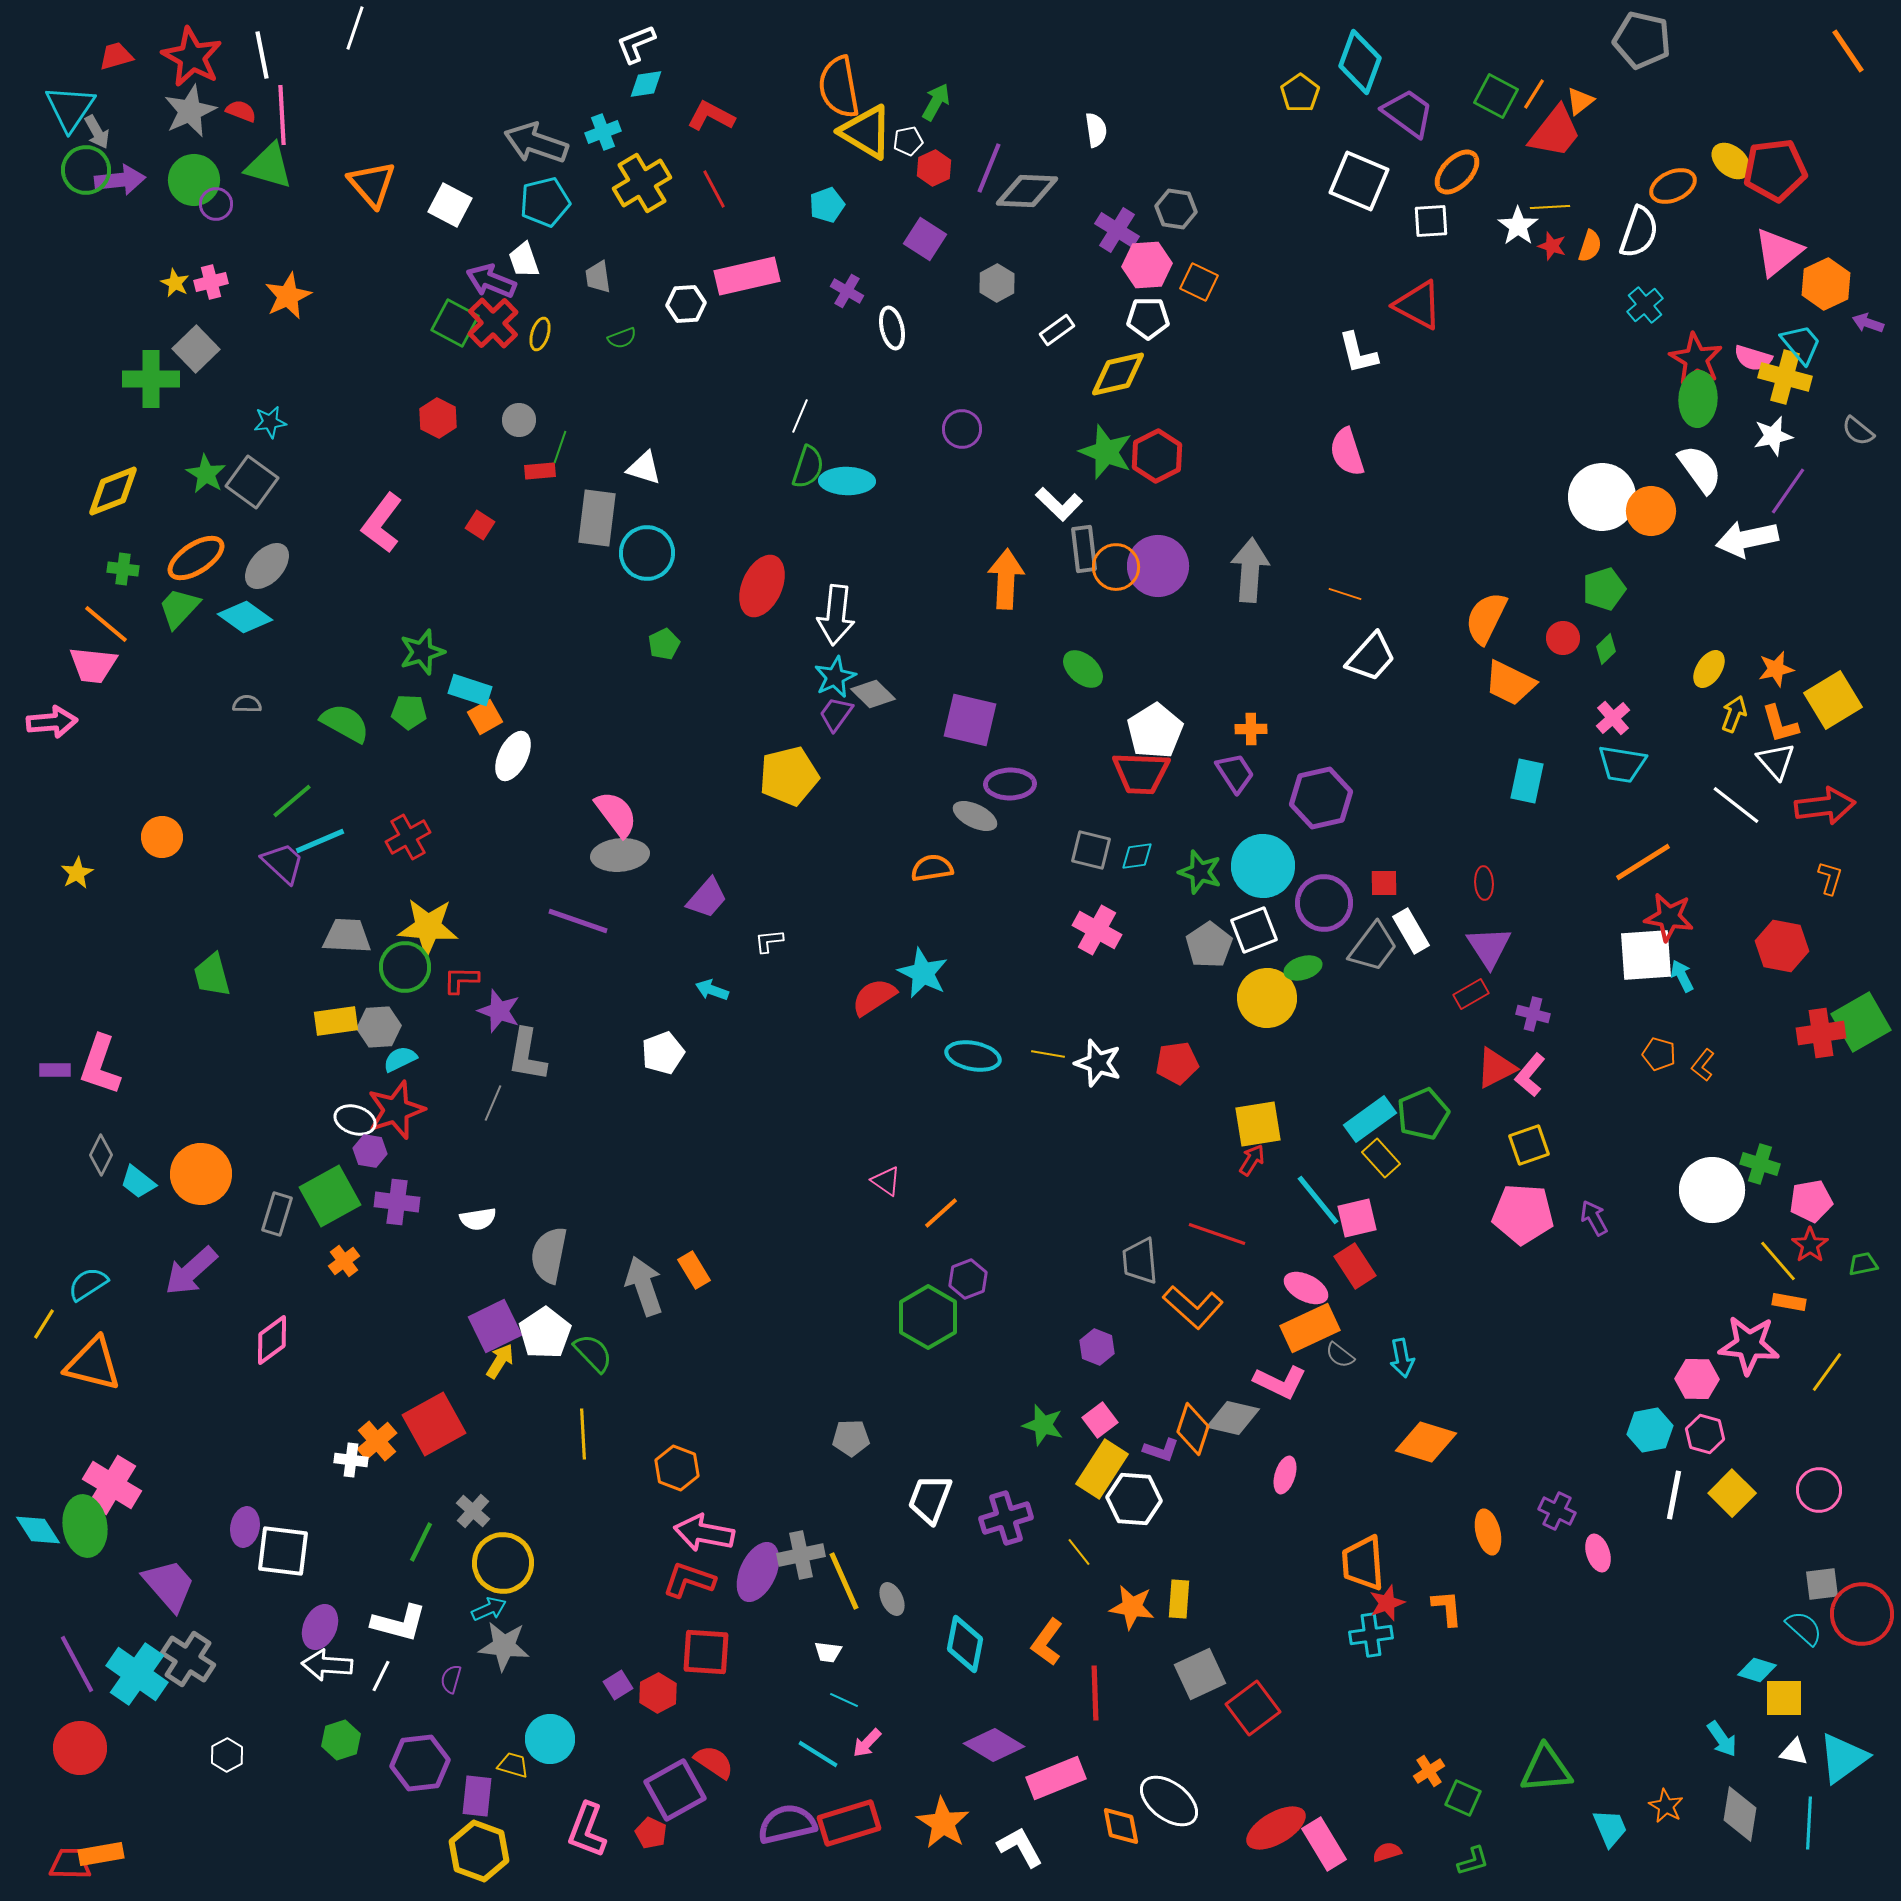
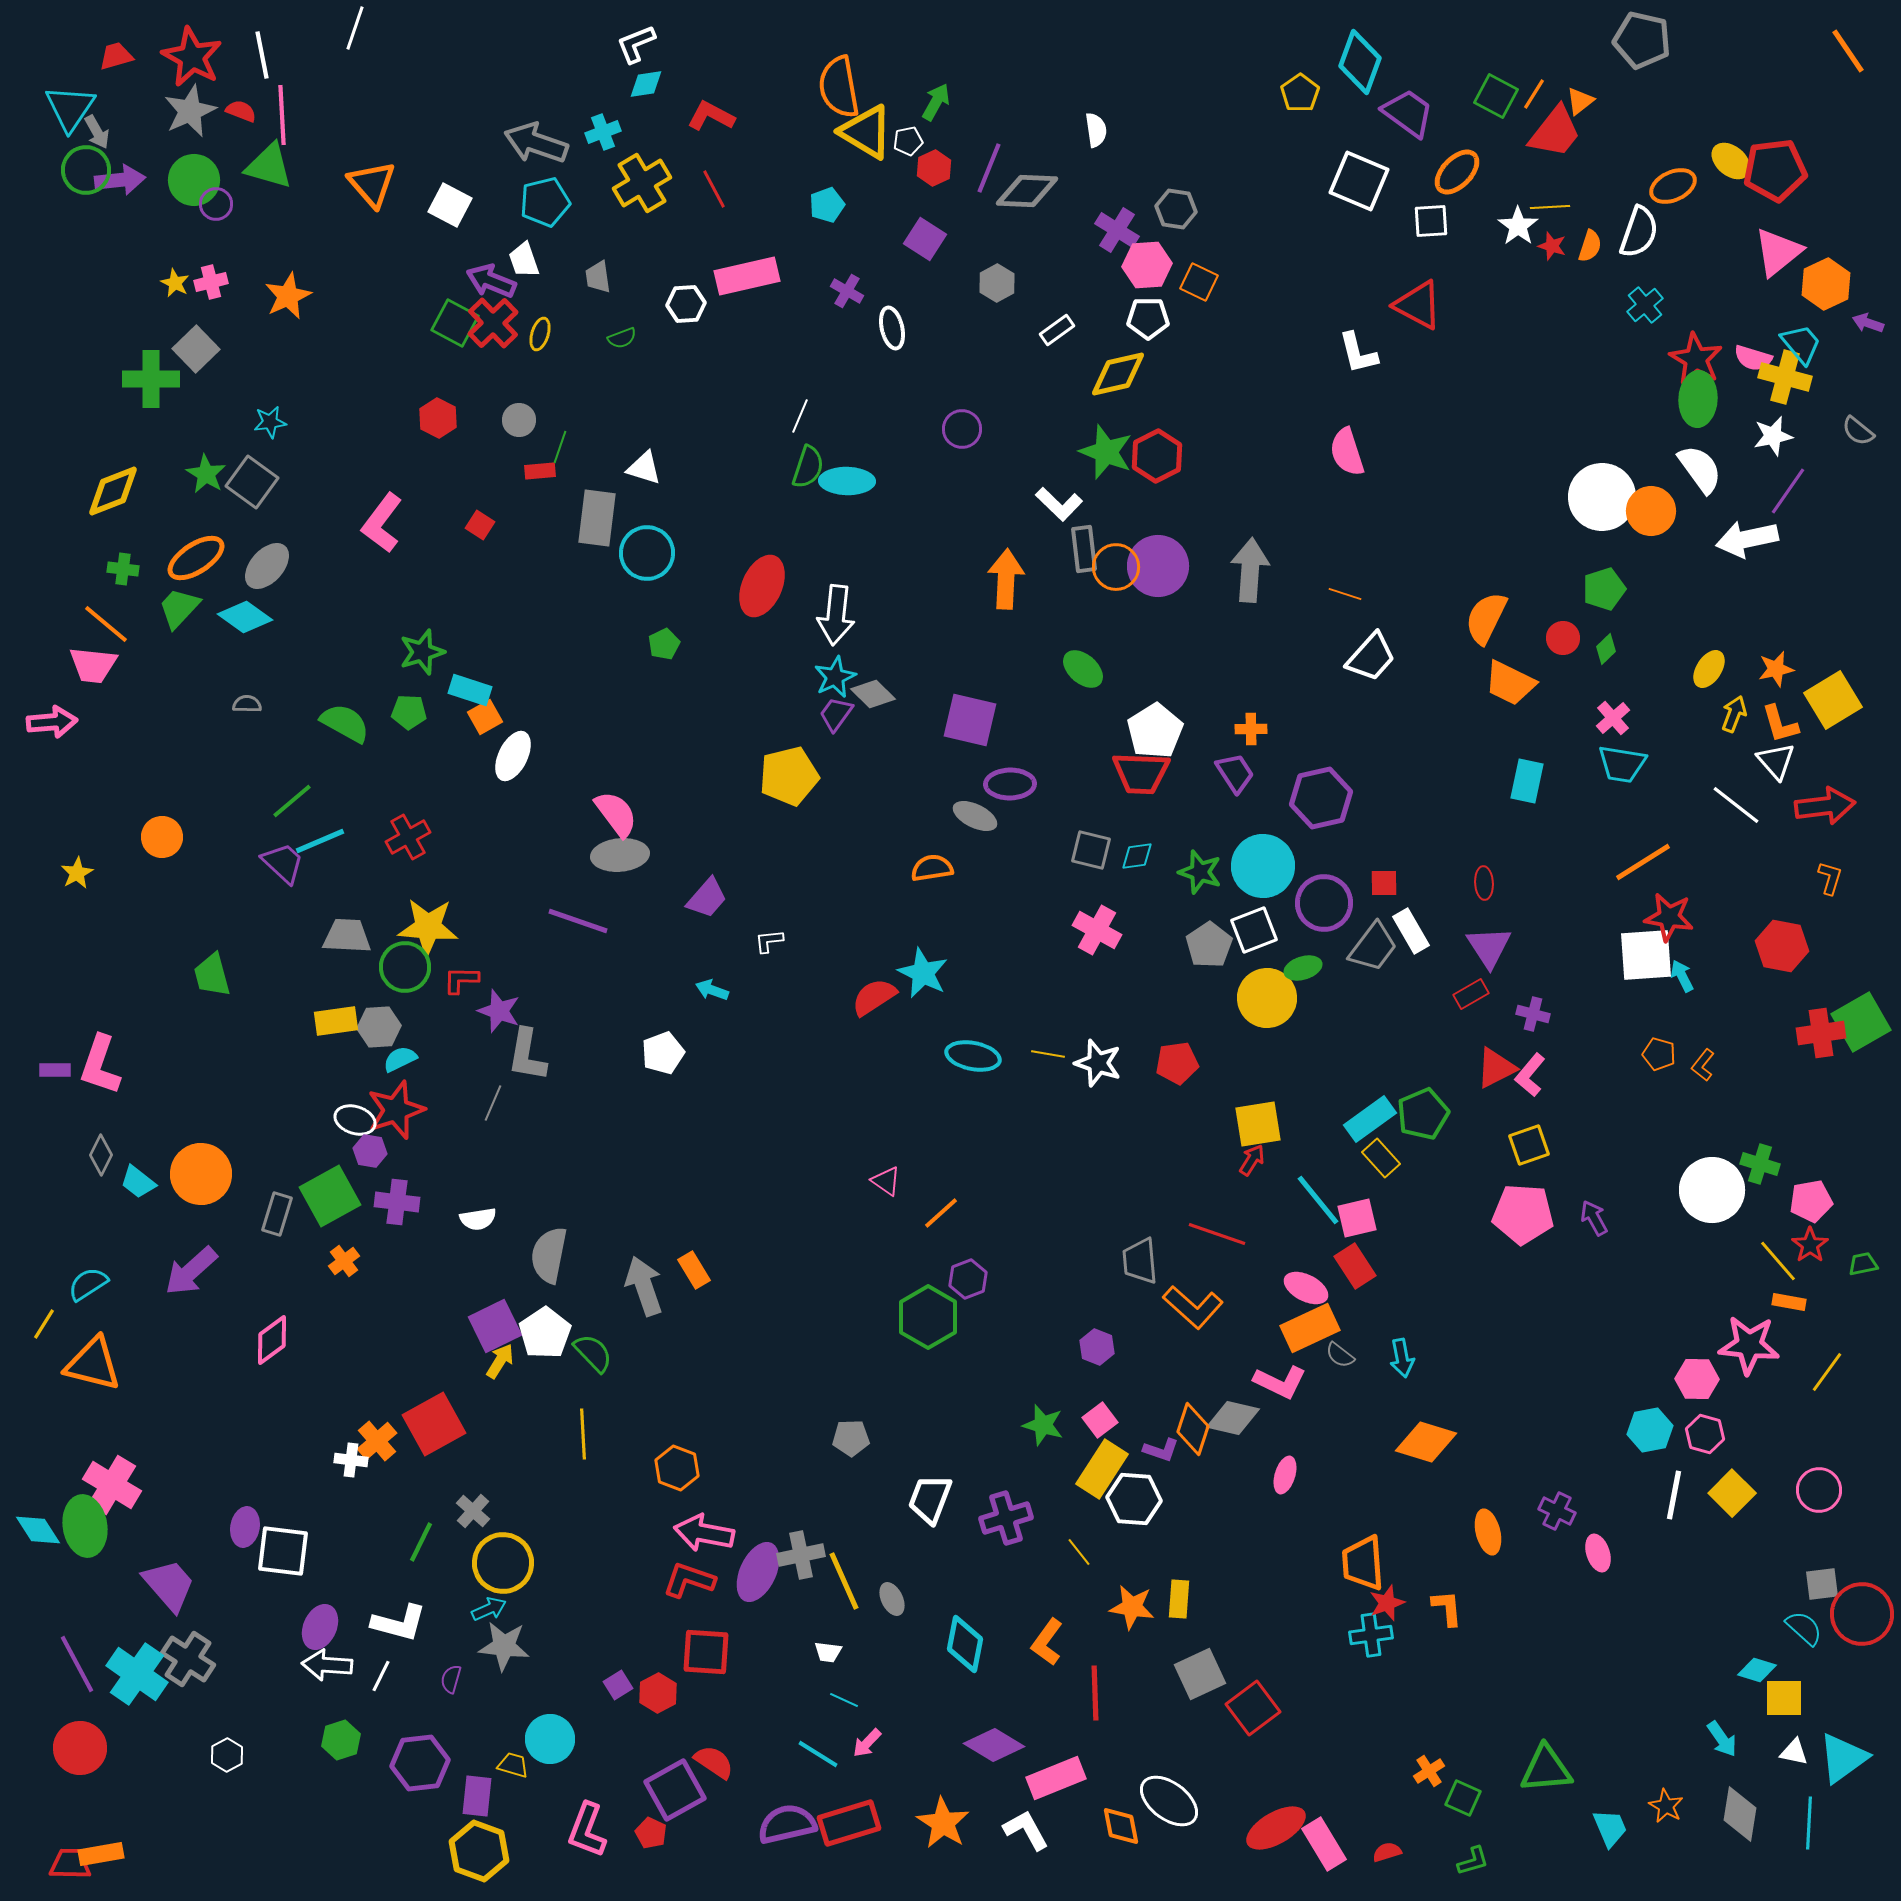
white L-shape at (1020, 1847): moved 6 px right, 17 px up
